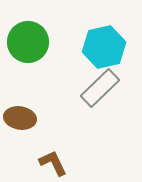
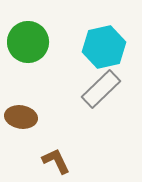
gray rectangle: moved 1 px right, 1 px down
brown ellipse: moved 1 px right, 1 px up
brown L-shape: moved 3 px right, 2 px up
